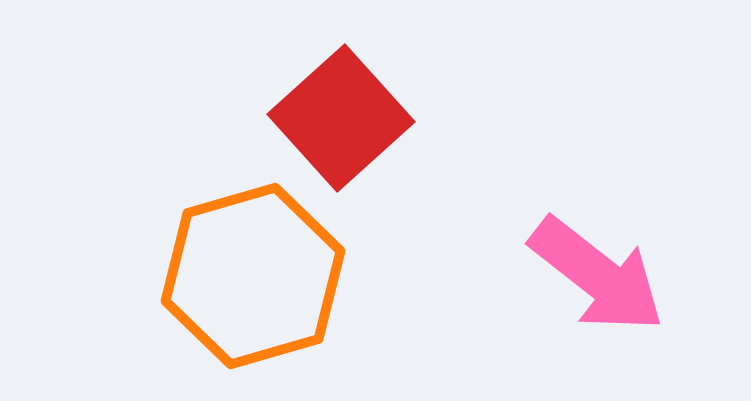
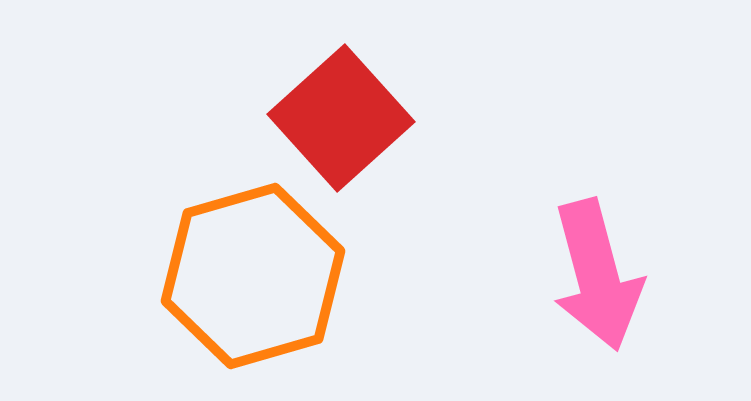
pink arrow: rotated 37 degrees clockwise
